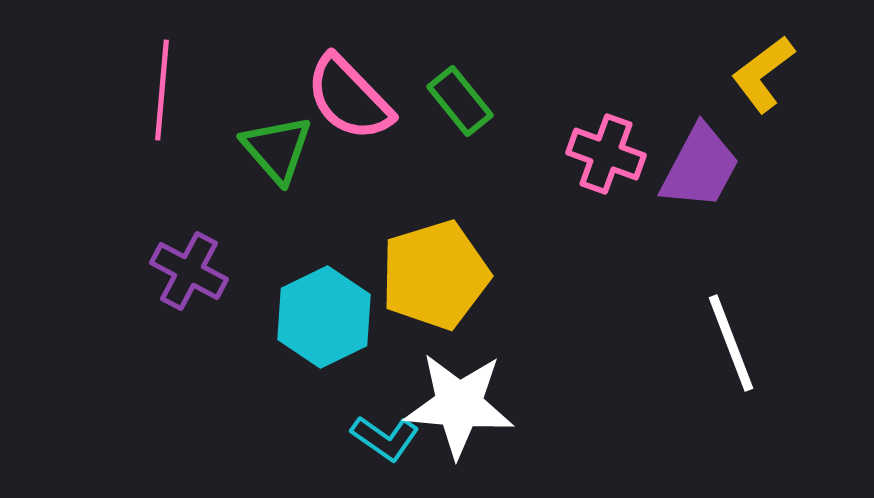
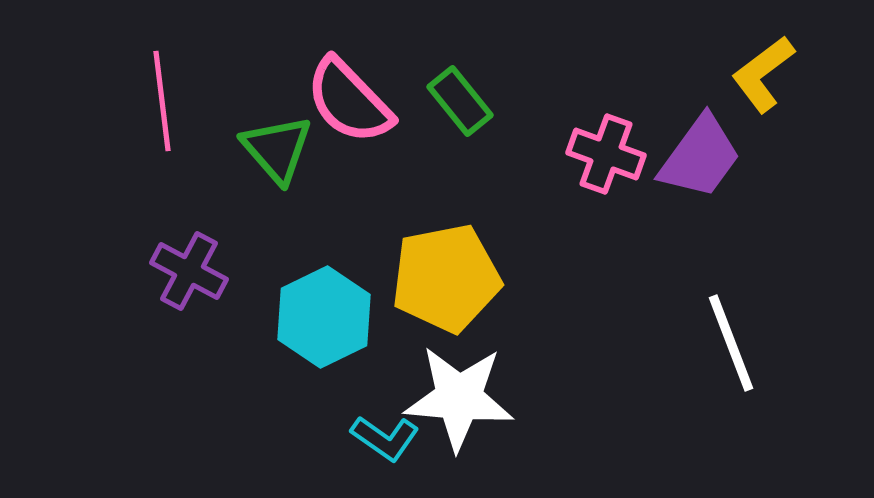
pink line: moved 11 px down; rotated 12 degrees counterclockwise
pink semicircle: moved 3 px down
purple trapezoid: moved 10 px up; rotated 8 degrees clockwise
yellow pentagon: moved 11 px right, 3 px down; rotated 6 degrees clockwise
white star: moved 7 px up
